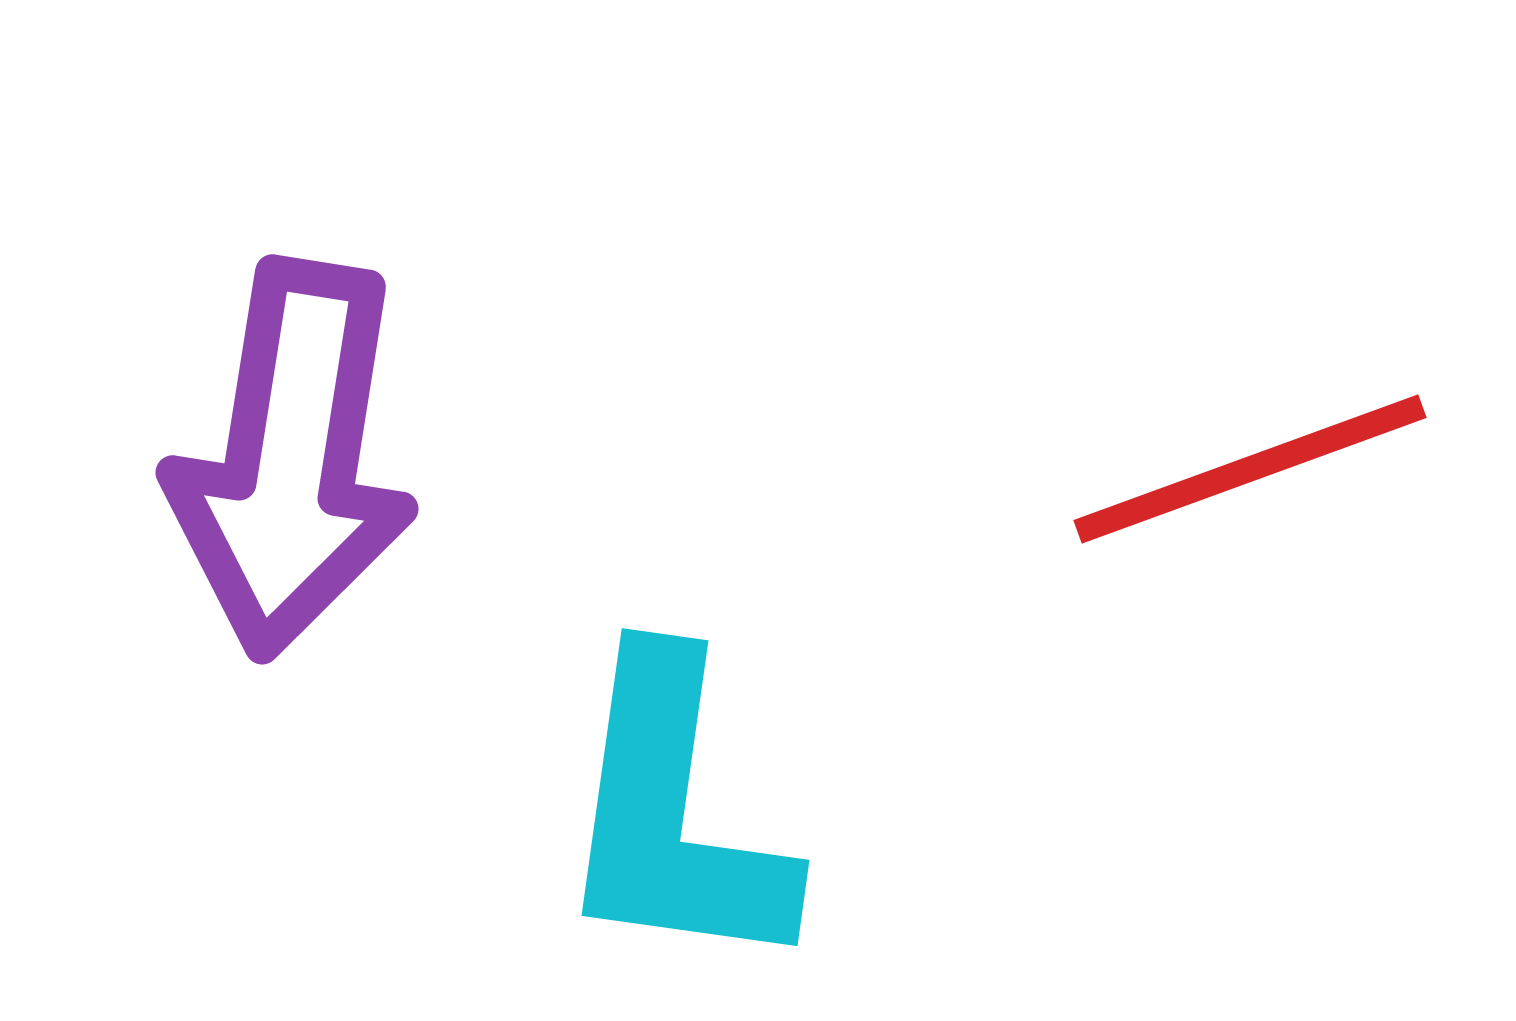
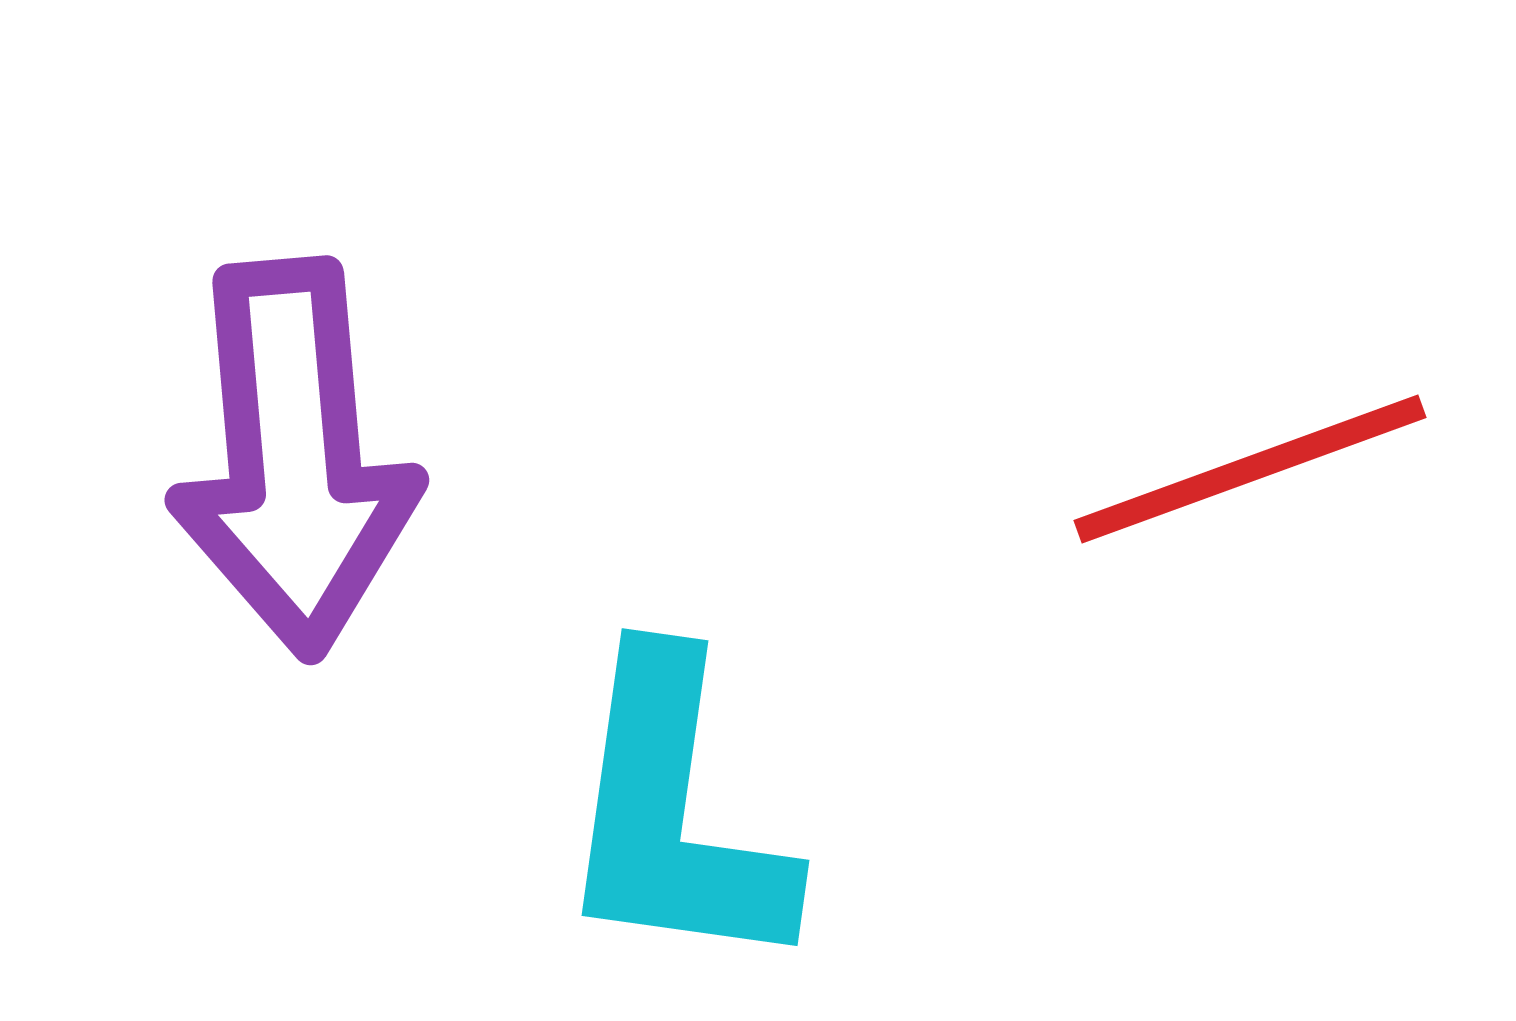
purple arrow: moved 2 px right, 1 px up; rotated 14 degrees counterclockwise
